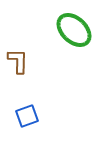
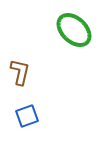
brown L-shape: moved 2 px right, 11 px down; rotated 12 degrees clockwise
